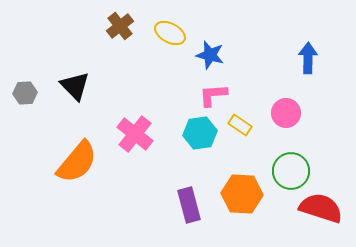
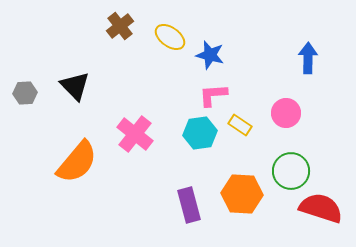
yellow ellipse: moved 4 px down; rotated 8 degrees clockwise
